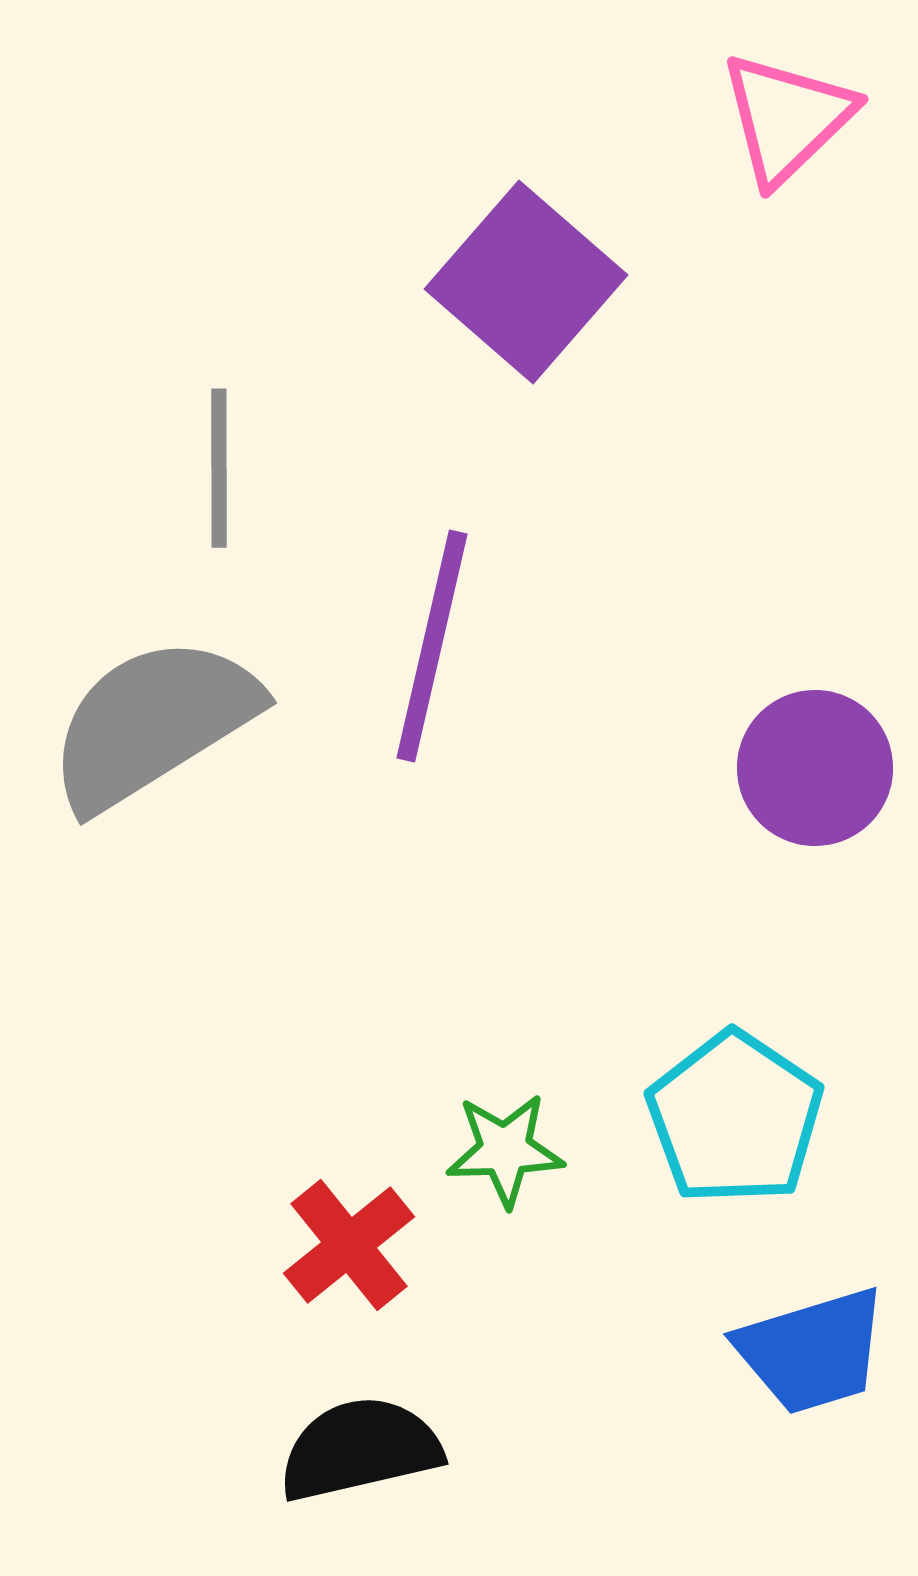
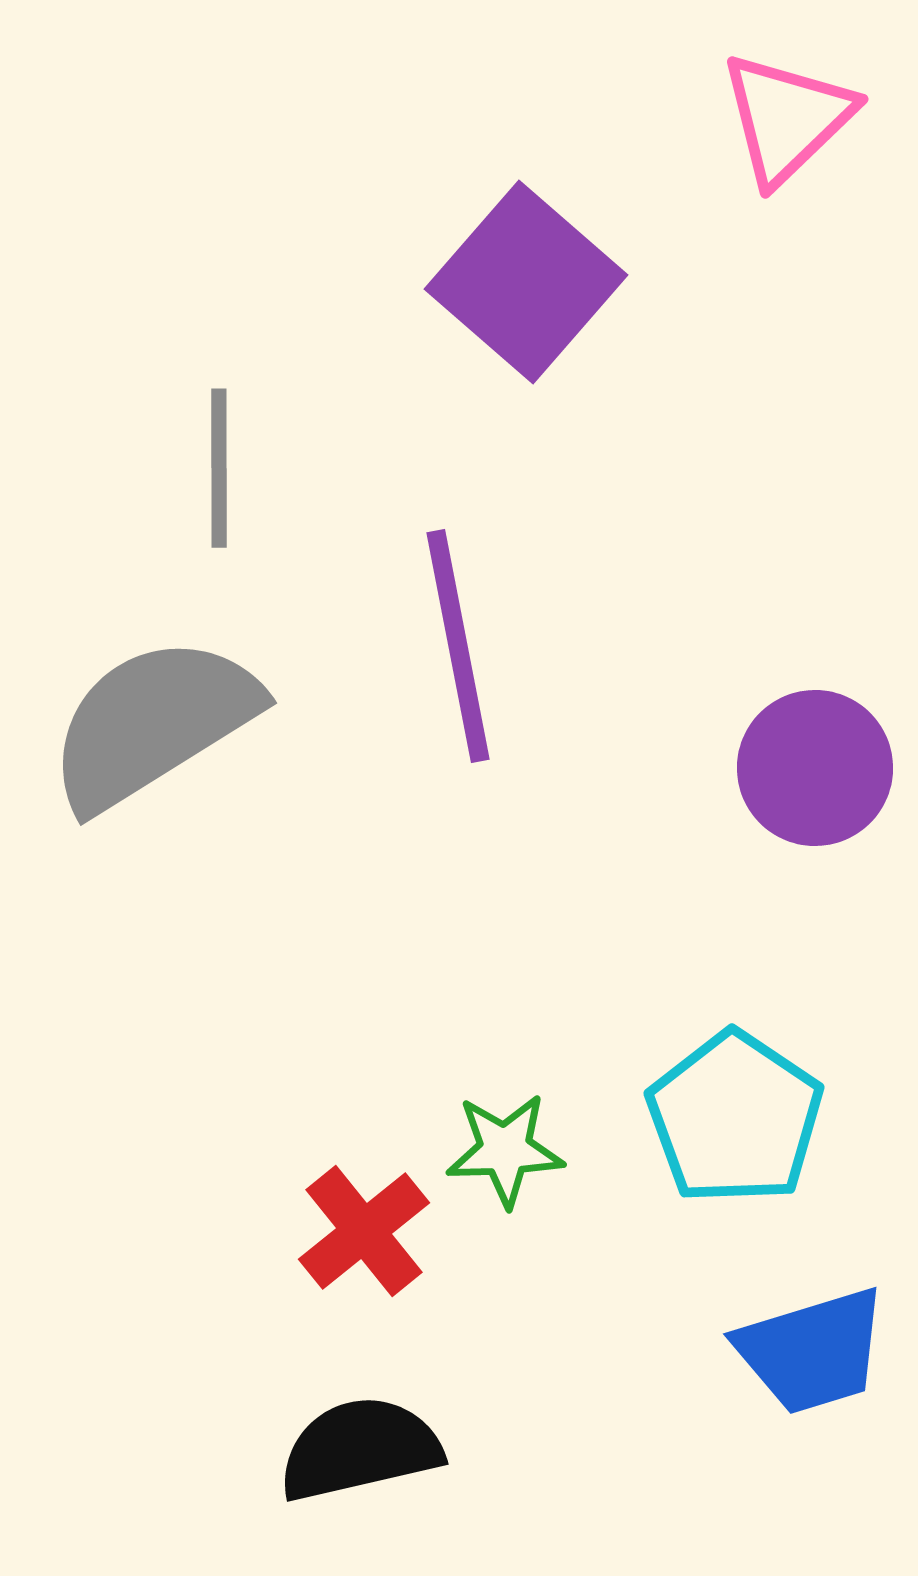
purple line: moved 26 px right; rotated 24 degrees counterclockwise
red cross: moved 15 px right, 14 px up
